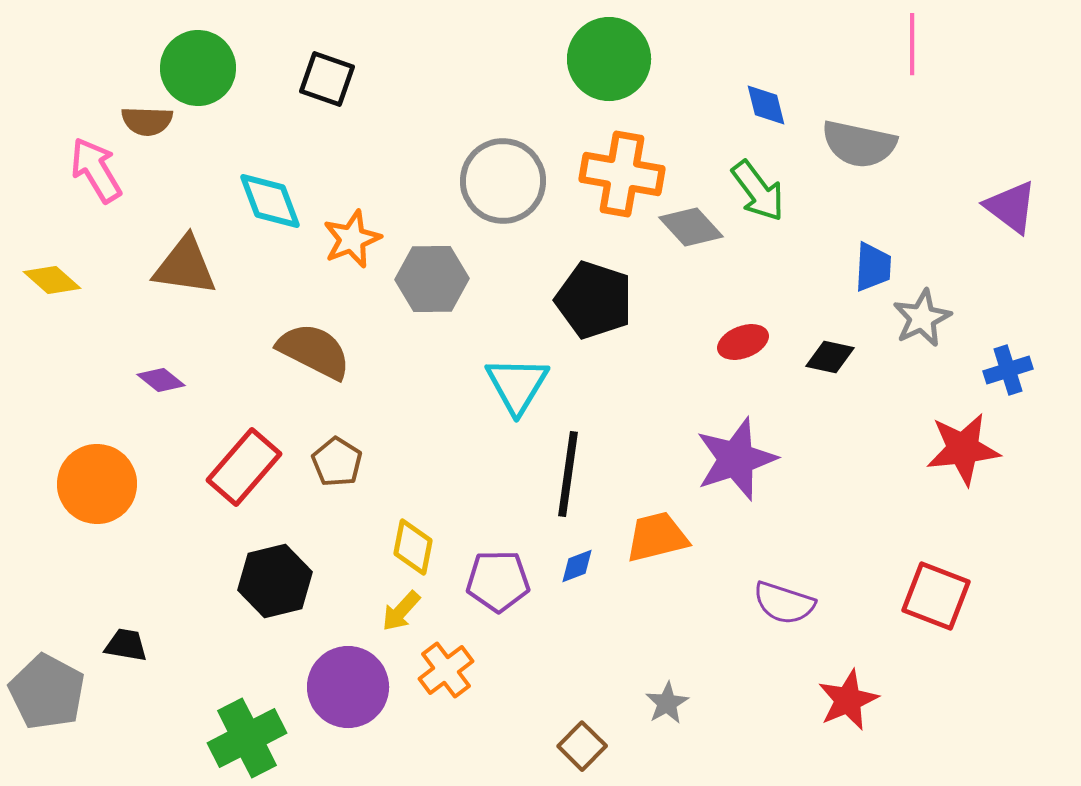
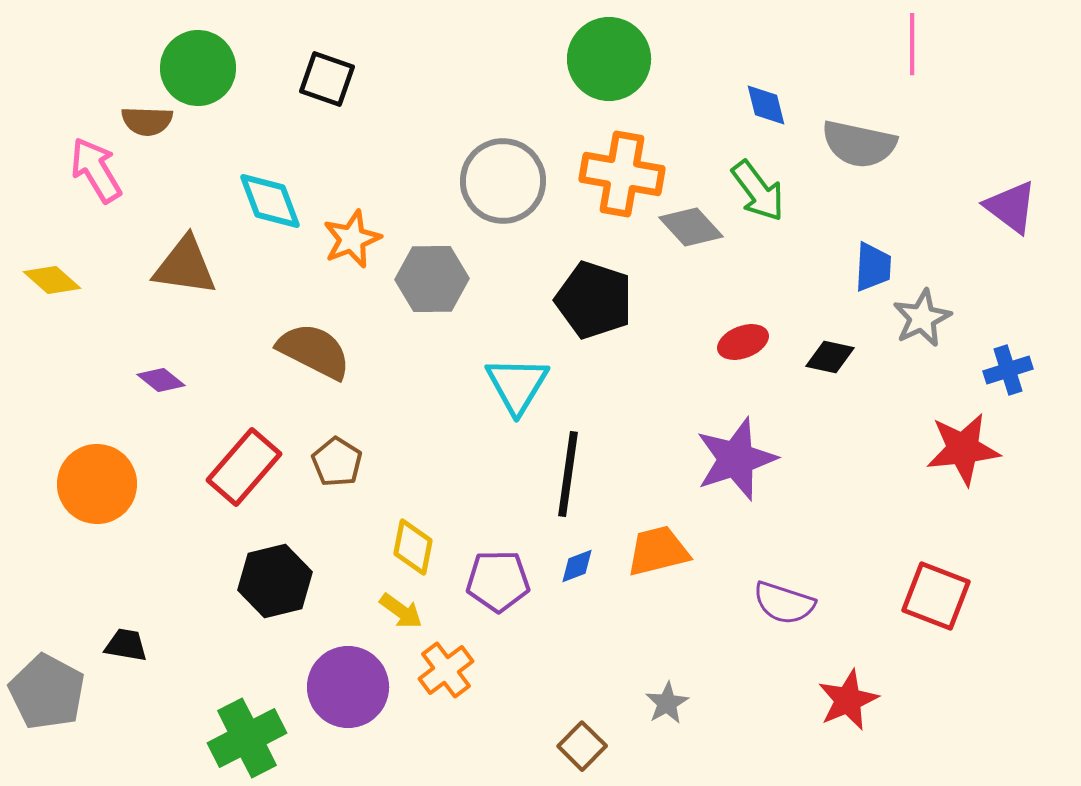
orange trapezoid at (657, 537): moved 1 px right, 14 px down
yellow arrow at (401, 611): rotated 96 degrees counterclockwise
